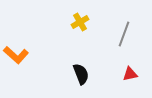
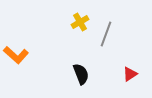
gray line: moved 18 px left
red triangle: rotated 21 degrees counterclockwise
